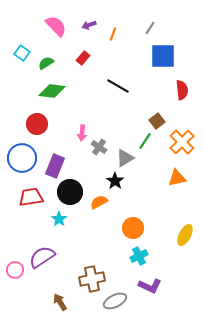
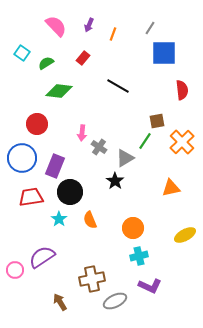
purple arrow: rotated 48 degrees counterclockwise
blue square: moved 1 px right, 3 px up
green diamond: moved 7 px right
brown square: rotated 28 degrees clockwise
orange triangle: moved 6 px left, 10 px down
orange semicircle: moved 9 px left, 18 px down; rotated 84 degrees counterclockwise
yellow ellipse: rotated 35 degrees clockwise
cyan cross: rotated 12 degrees clockwise
